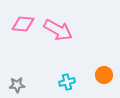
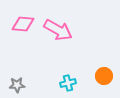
orange circle: moved 1 px down
cyan cross: moved 1 px right, 1 px down
